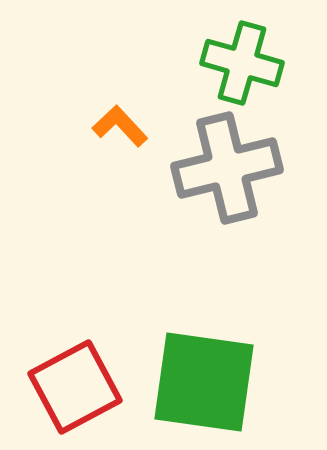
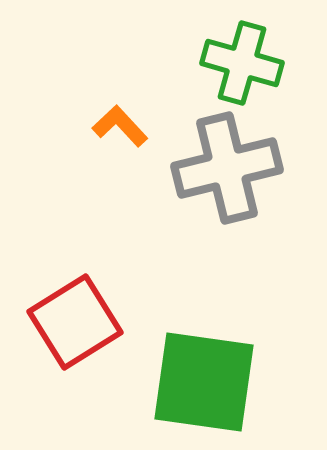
red square: moved 65 px up; rotated 4 degrees counterclockwise
